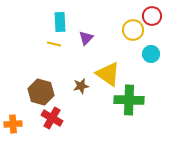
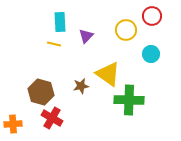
yellow circle: moved 7 px left
purple triangle: moved 2 px up
